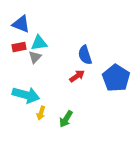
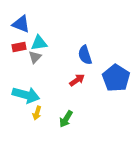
red arrow: moved 4 px down
yellow arrow: moved 4 px left
